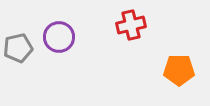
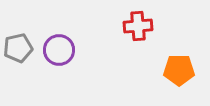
red cross: moved 7 px right, 1 px down; rotated 8 degrees clockwise
purple circle: moved 13 px down
